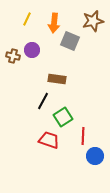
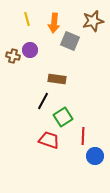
yellow line: rotated 40 degrees counterclockwise
purple circle: moved 2 px left
